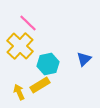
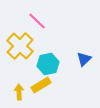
pink line: moved 9 px right, 2 px up
yellow rectangle: moved 1 px right
yellow arrow: rotated 21 degrees clockwise
